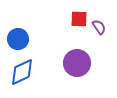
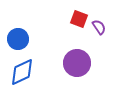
red square: rotated 18 degrees clockwise
